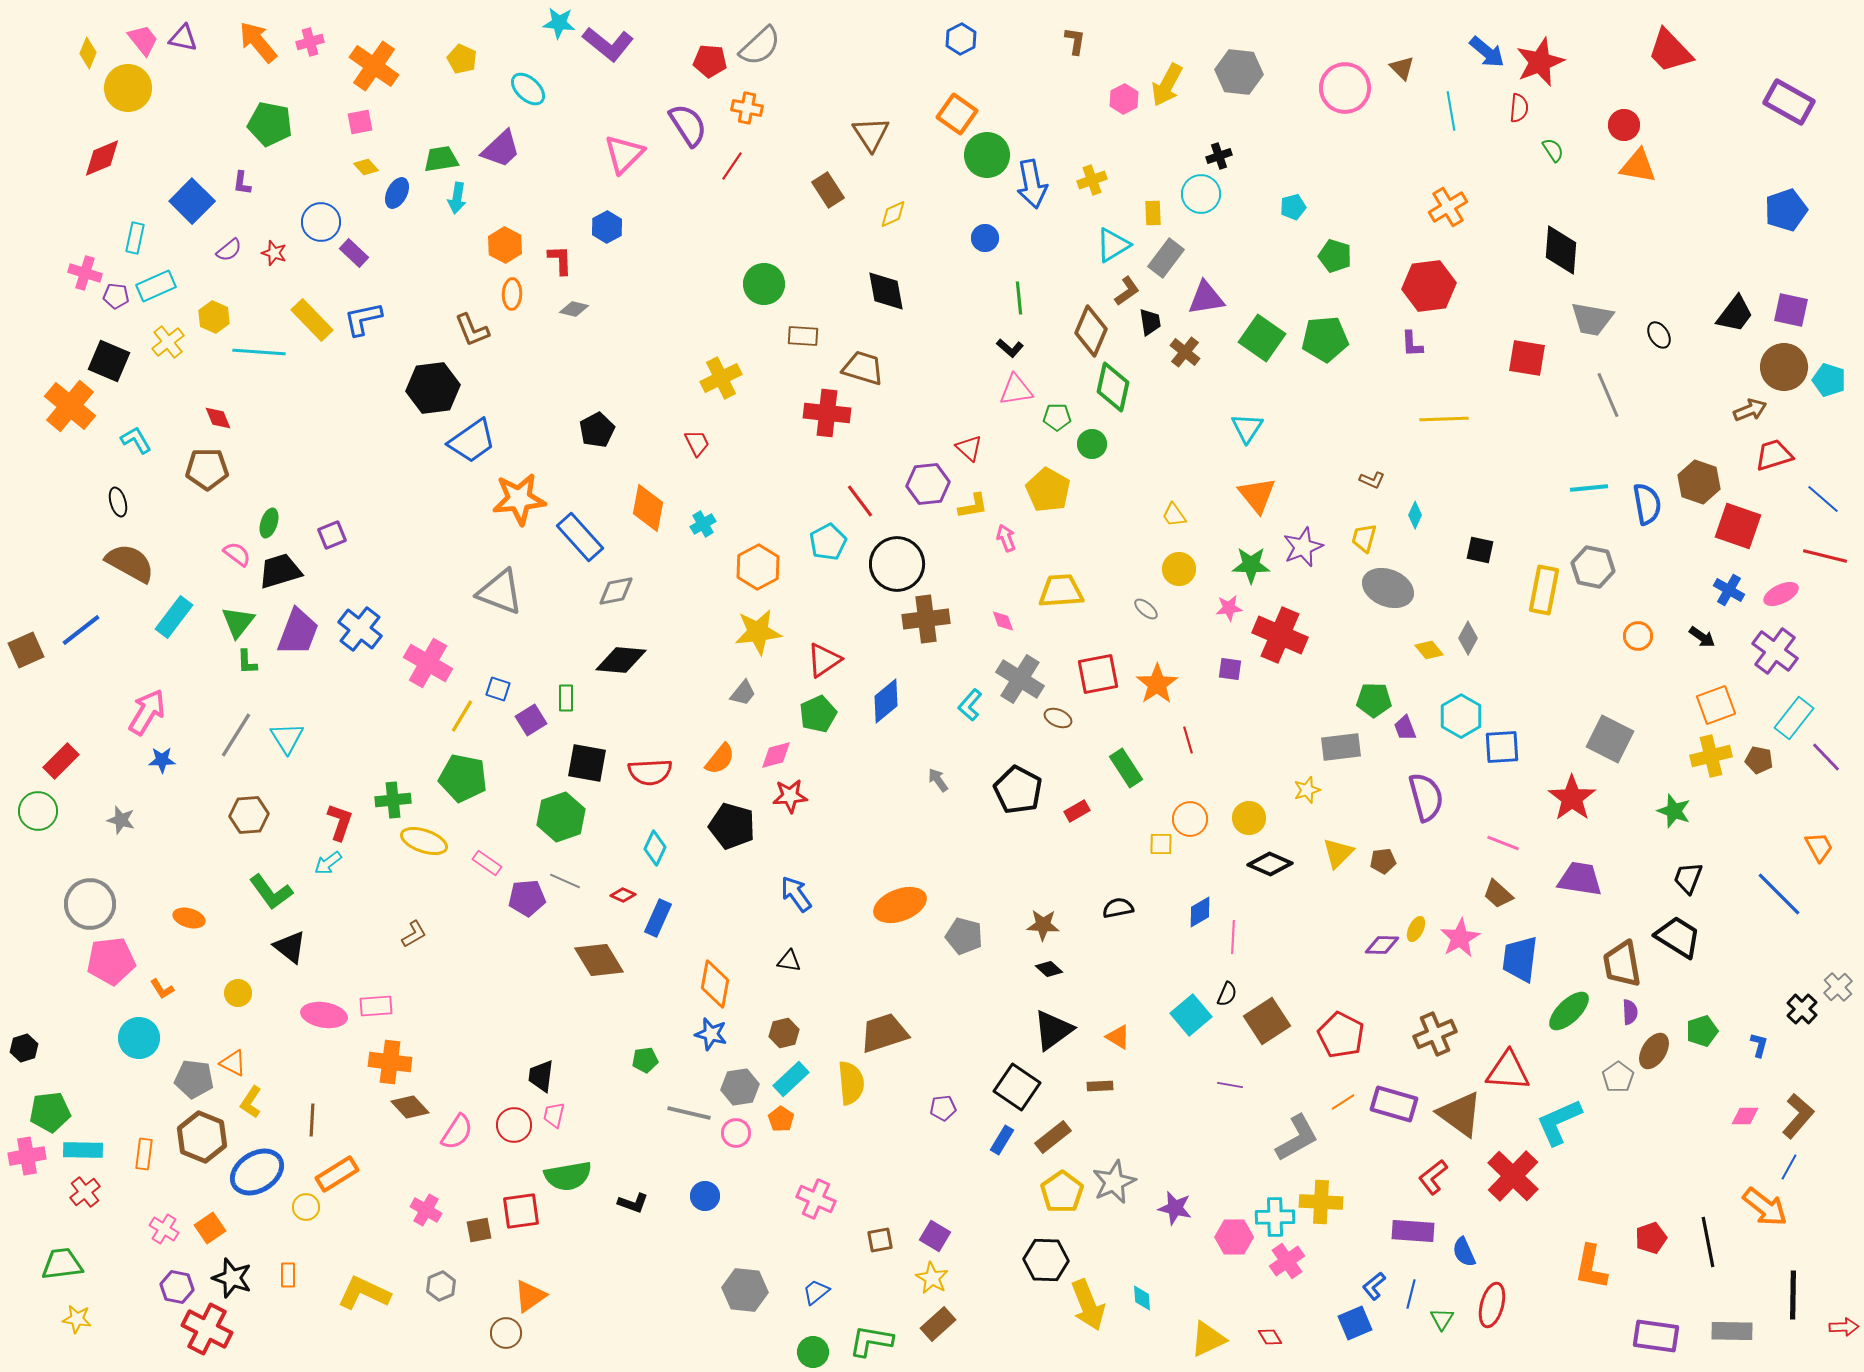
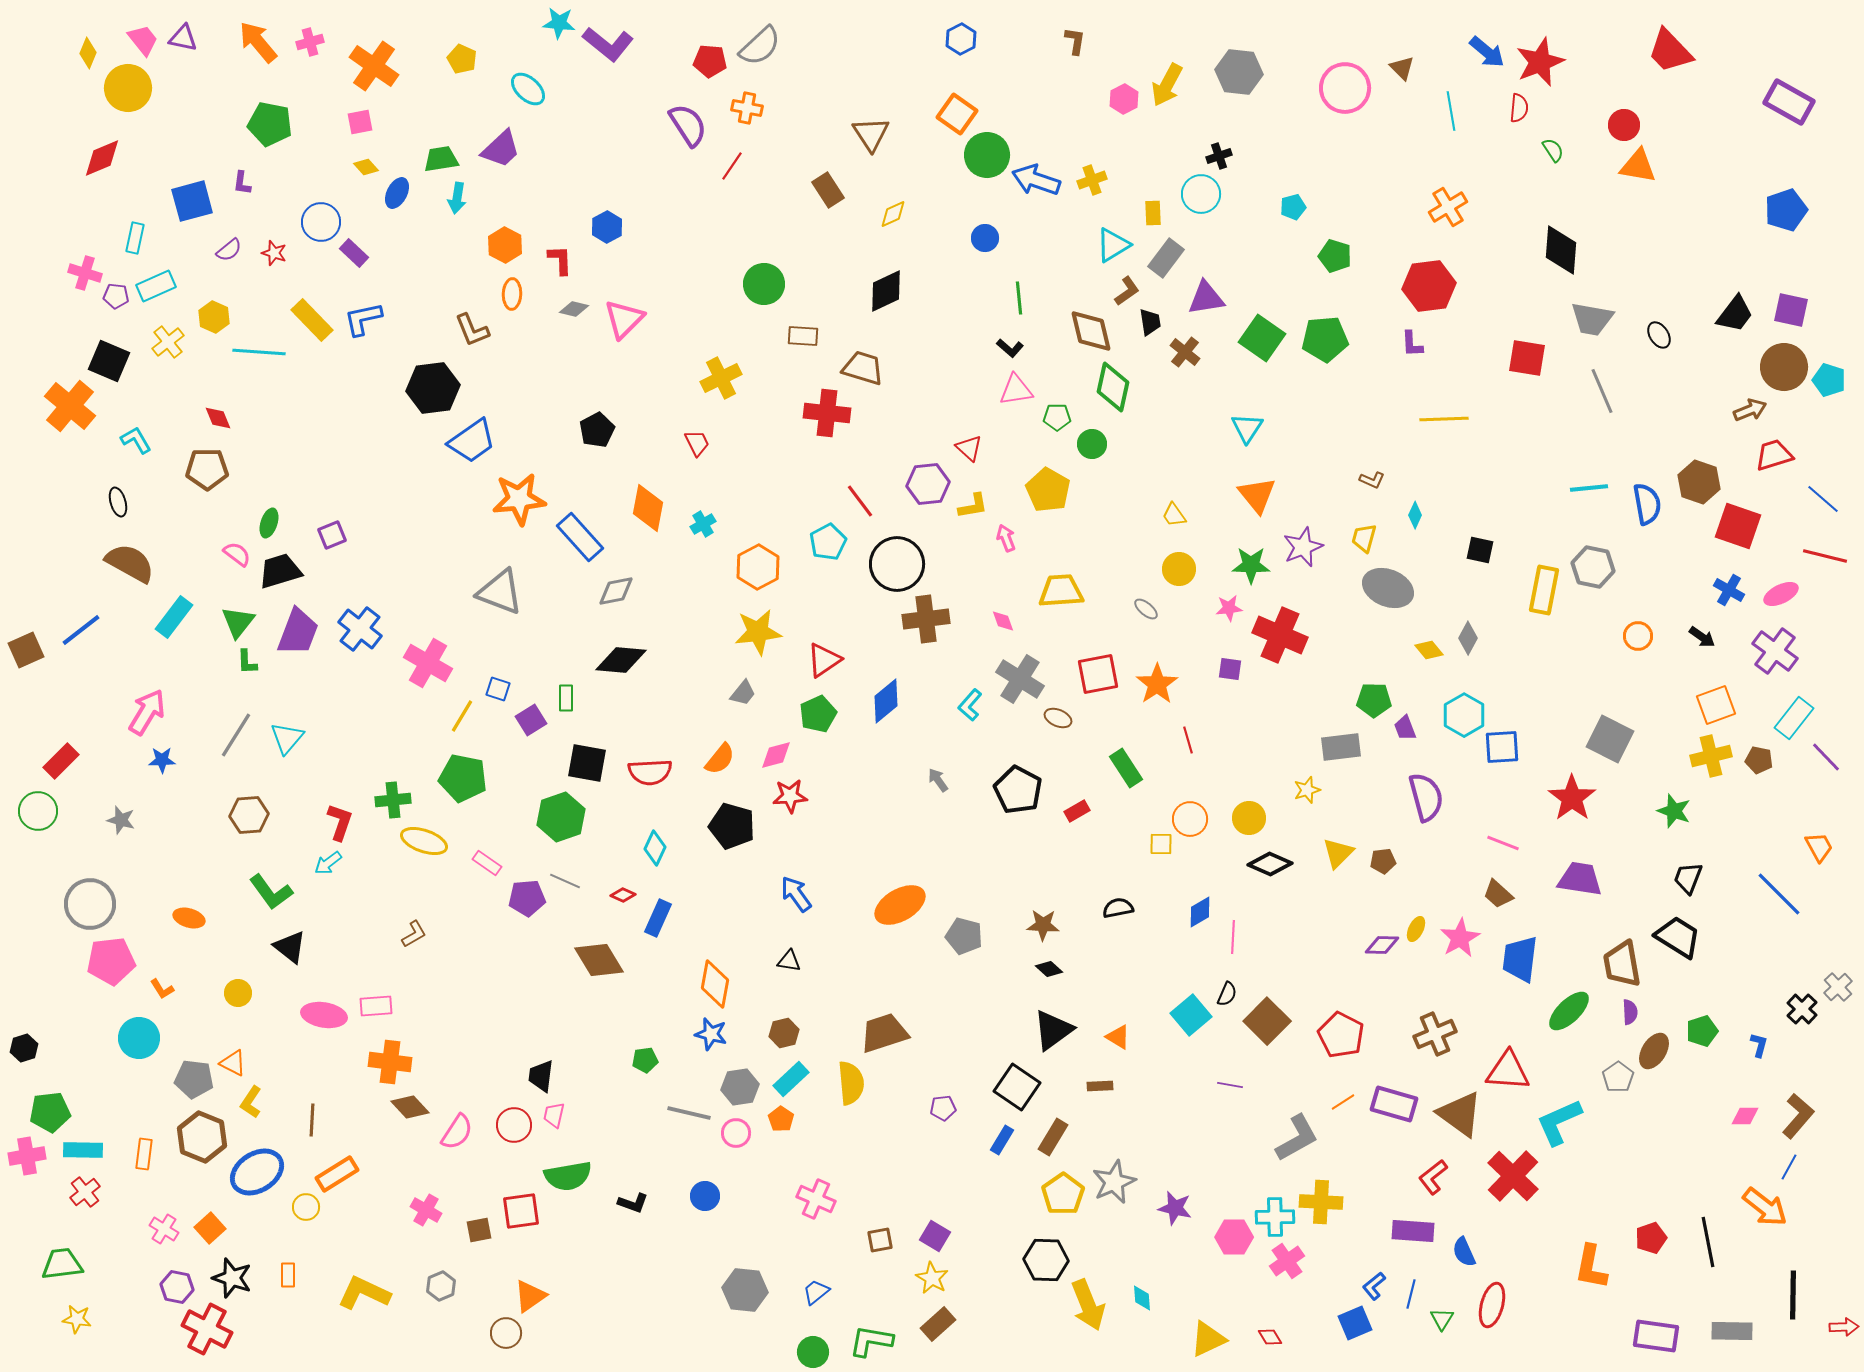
pink triangle at (624, 154): moved 165 px down
blue arrow at (1032, 184): moved 4 px right, 4 px up; rotated 120 degrees clockwise
blue square at (192, 201): rotated 30 degrees clockwise
black diamond at (886, 291): rotated 75 degrees clockwise
brown diamond at (1091, 331): rotated 36 degrees counterclockwise
gray line at (1608, 395): moved 6 px left, 4 px up
cyan hexagon at (1461, 716): moved 3 px right, 1 px up
cyan triangle at (287, 738): rotated 12 degrees clockwise
orange ellipse at (900, 905): rotated 9 degrees counterclockwise
brown square at (1267, 1021): rotated 12 degrees counterclockwise
brown rectangle at (1053, 1137): rotated 21 degrees counterclockwise
yellow pentagon at (1062, 1192): moved 1 px right, 2 px down
orange square at (210, 1228): rotated 8 degrees counterclockwise
